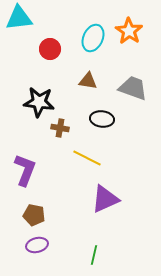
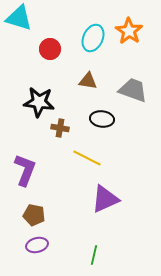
cyan triangle: rotated 24 degrees clockwise
gray trapezoid: moved 2 px down
